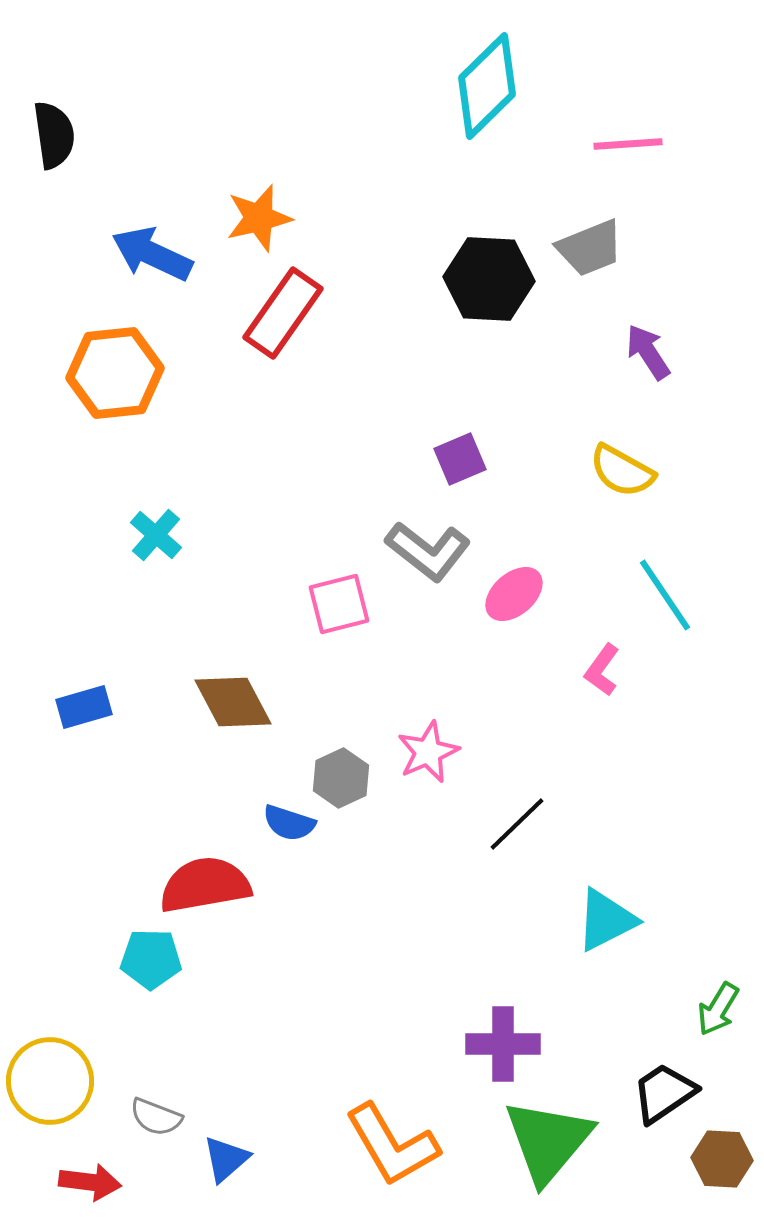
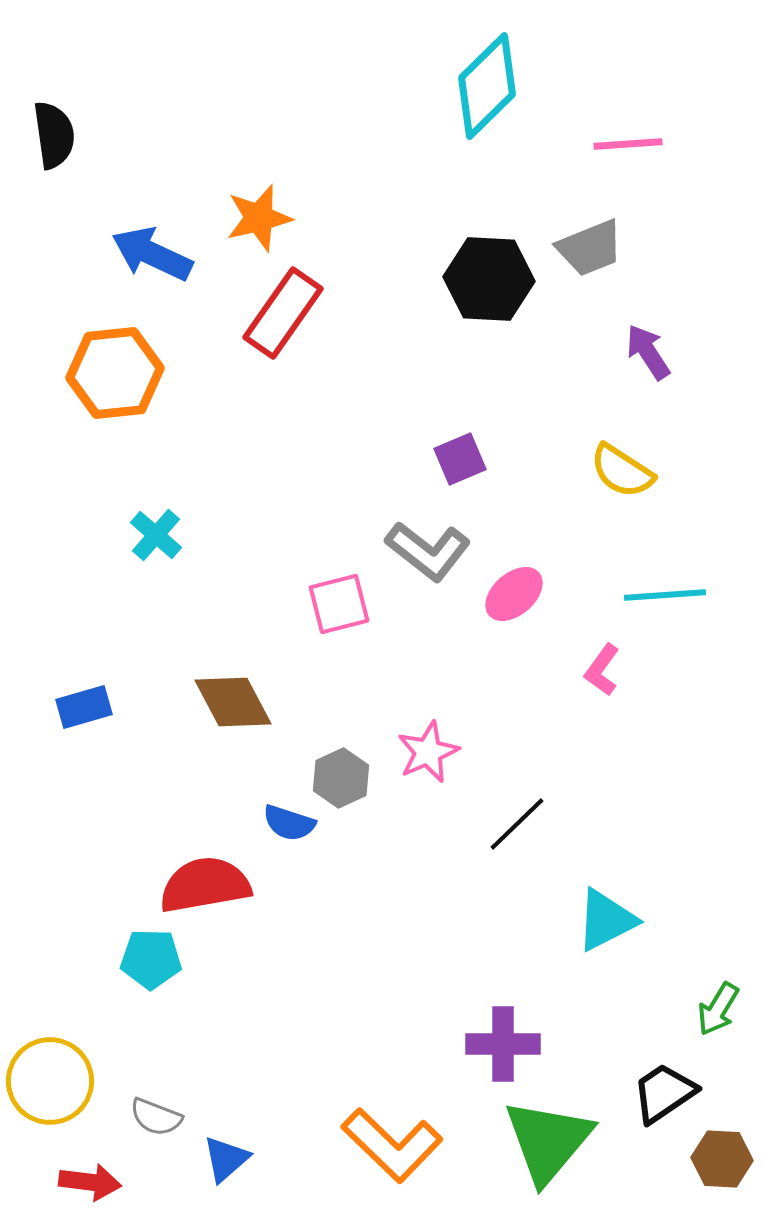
yellow semicircle: rotated 4 degrees clockwise
cyan line: rotated 60 degrees counterclockwise
orange L-shape: rotated 16 degrees counterclockwise
